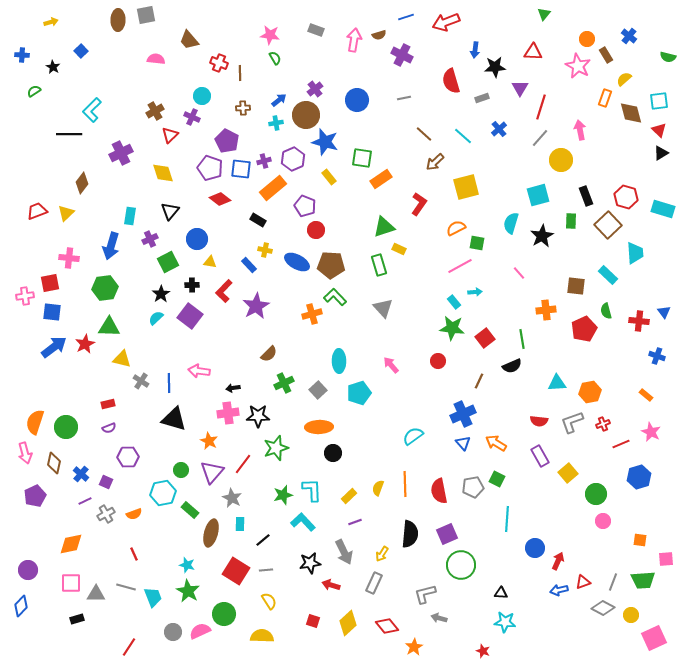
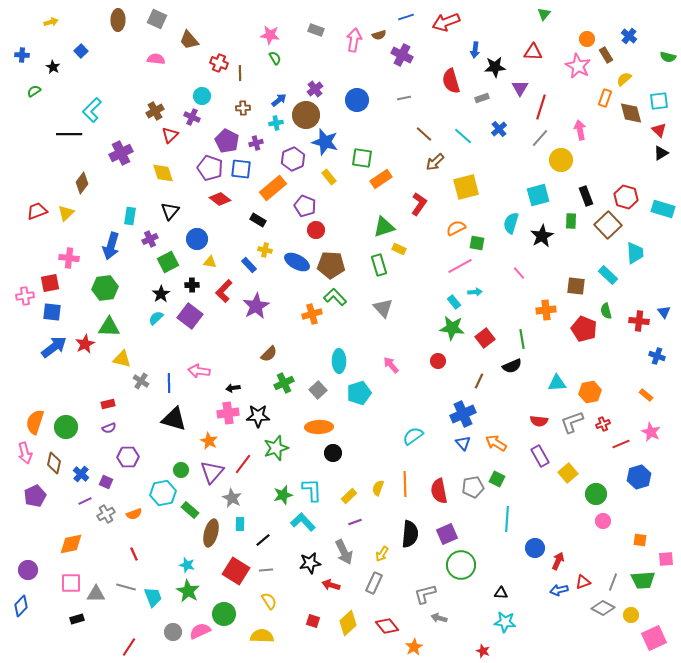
gray square at (146, 15): moved 11 px right, 4 px down; rotated 36 degrees clockwise
purple cross at (264, 161): moved 8 px left, 18 px up
red pentagon at (584, 329): rotated 25 degrees counterclockwise
